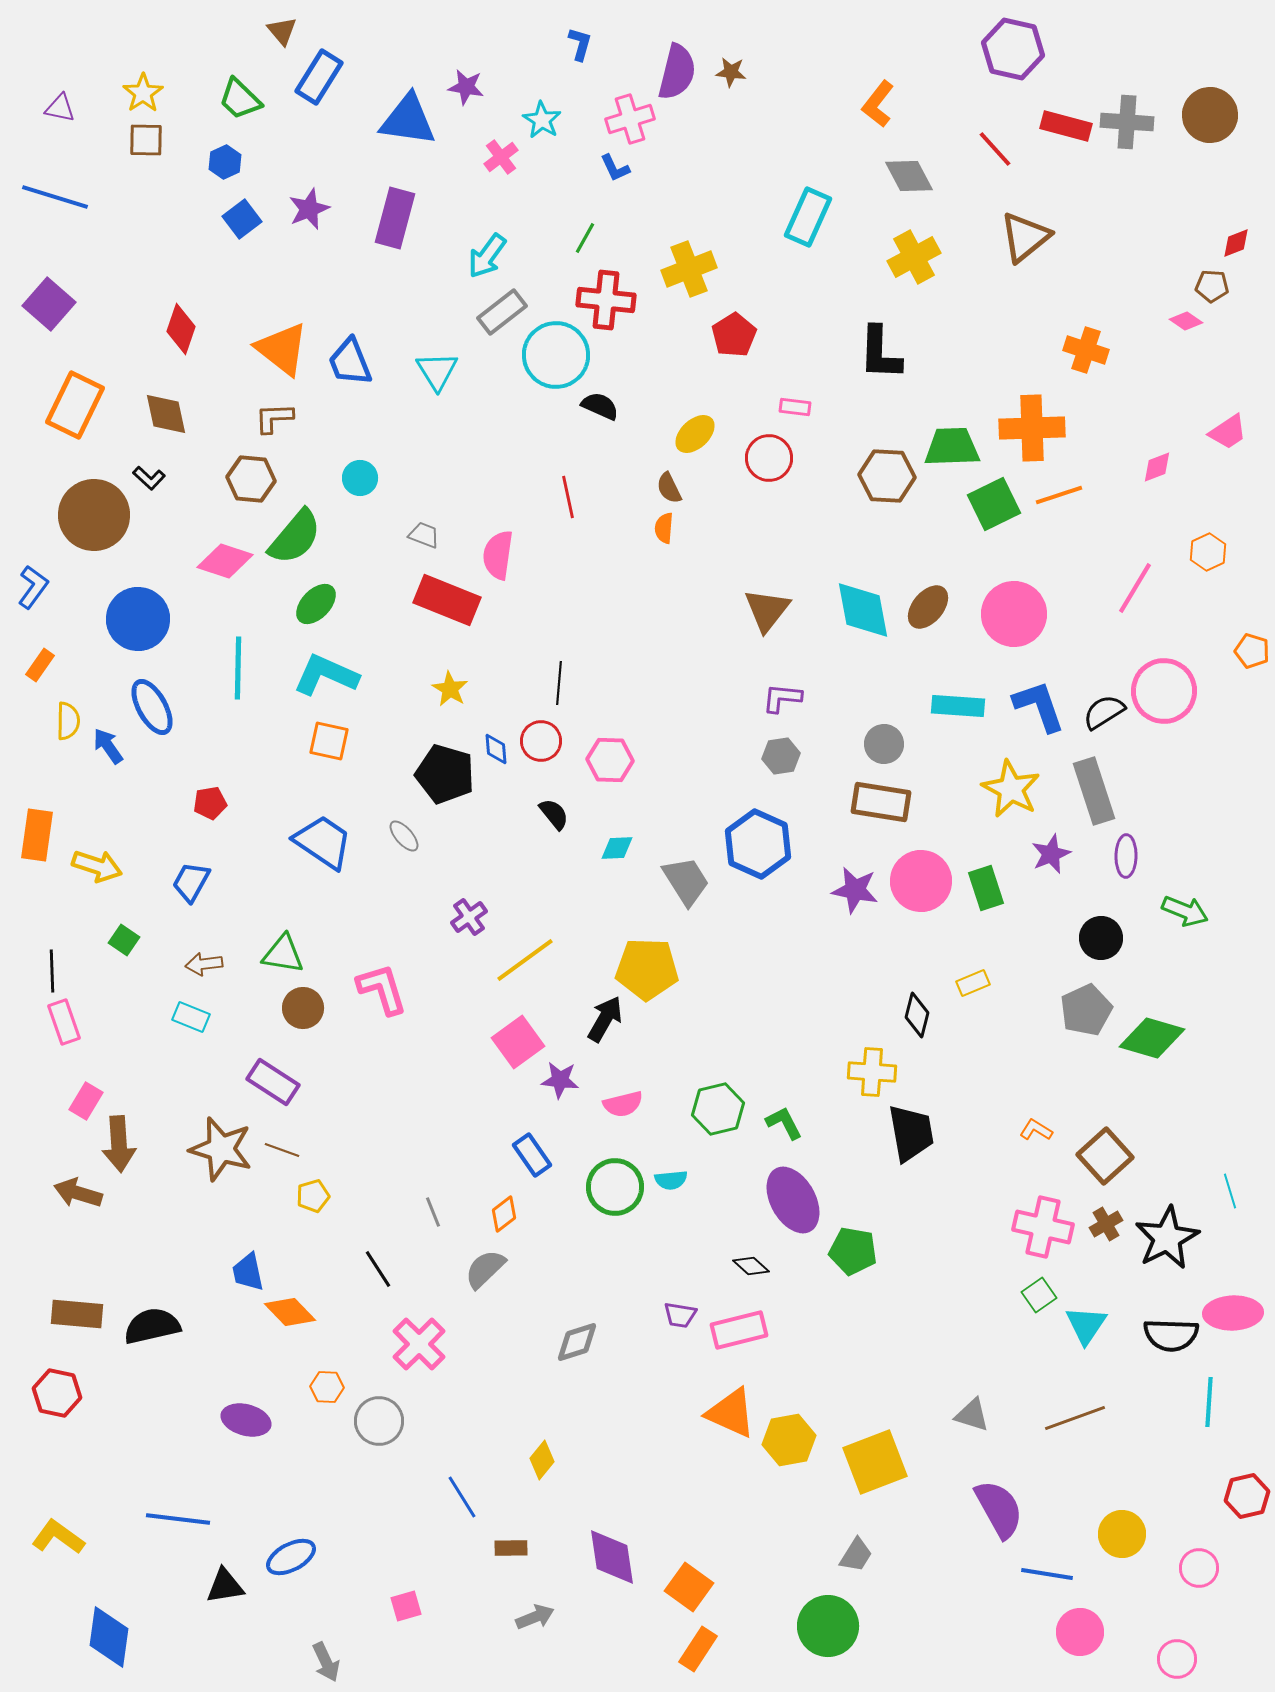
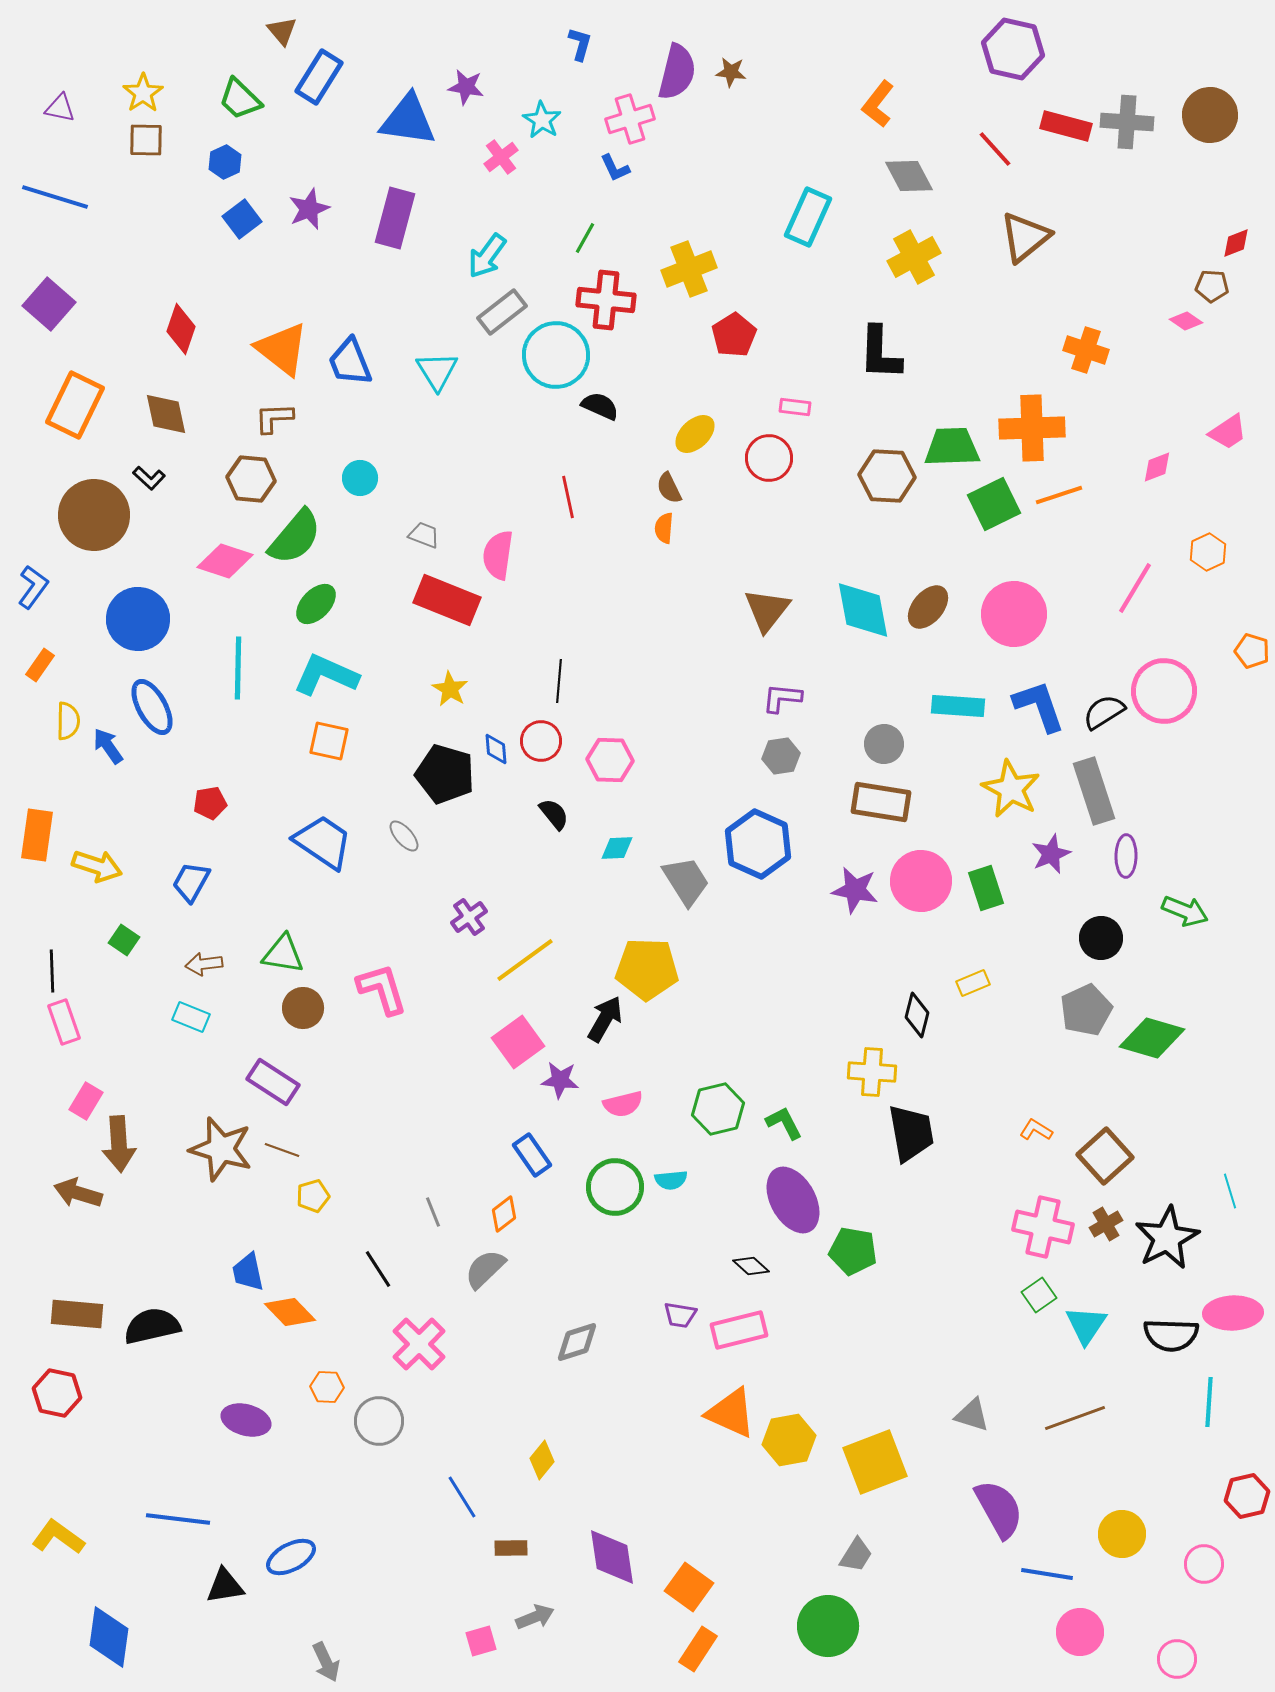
black line at (559, 683): moved 2 px up
pink circle at (1199, 1568): moved 5 px right, 4 px up
pink square at (406, 1606): moved 75 px right, 35 px down
